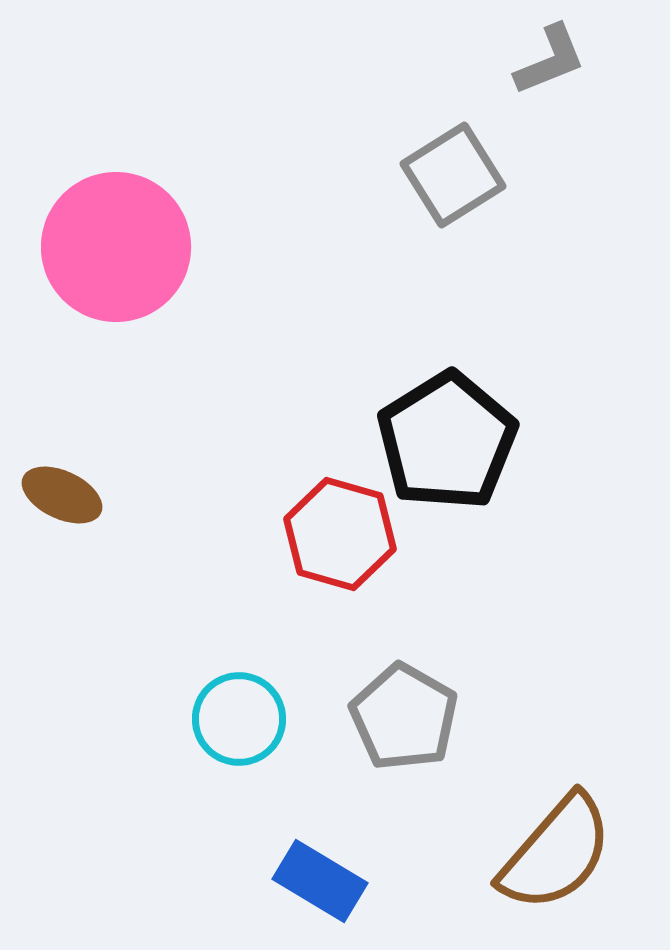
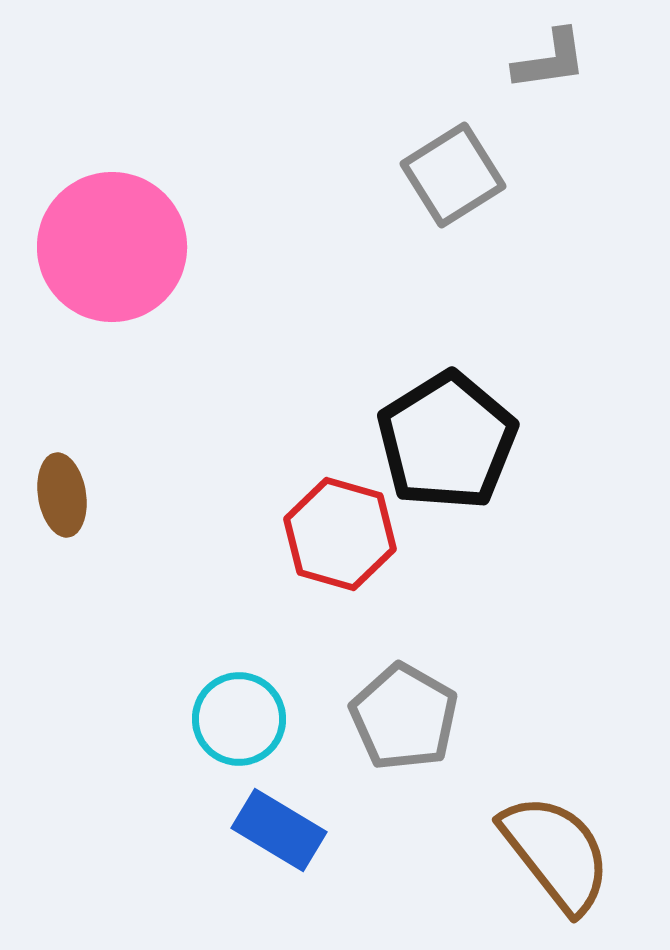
gray L-shape: rotated 14 degrees clockwise
pink circle: moved 4 px left
brown ellipse: rotated 56 degrees clockwise
brown semicircle: rotated 79 degrees counterclockwise
blue rectangle: moved 41 px left, 51 px up
